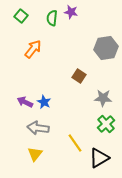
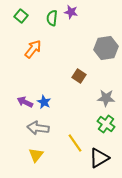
gray star: moved 3 px right
green cross: rotated 12 degrees counterclockwise
yellow triangle: moved 1 px right, 1 px down
